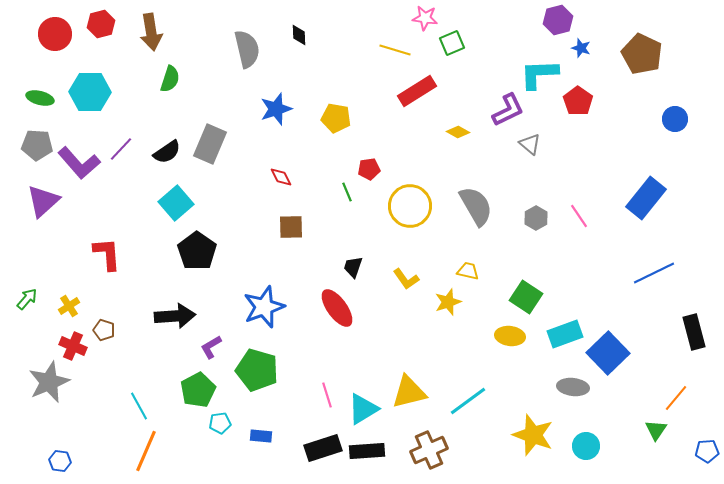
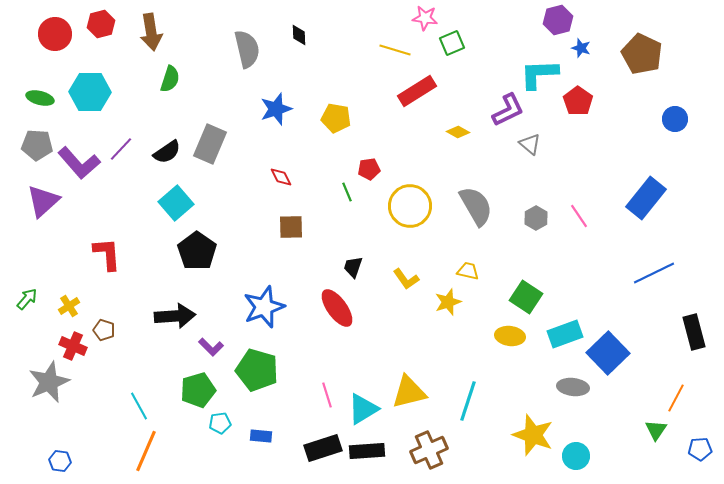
purple L-shape at (211, 347): rotated 105 degrees counterclockwise
green pentagon at (198, 390): rotated 12 degrees clockwise
orange line at (676, 398): rotated 12 degrees counterclockwise
cyan line at (468, 401): rotated 36 degrees counterclockwise
cyan circle at (586, 446): moved 10 px left, 10 px down
blue pentagon at (707, 451): moved 7 px left, 2 px up
